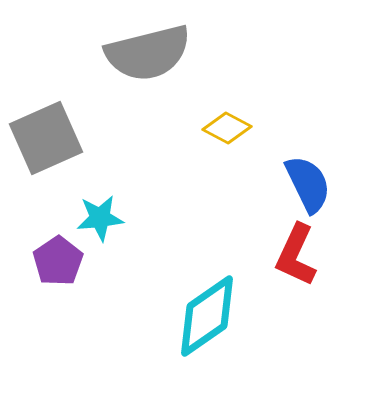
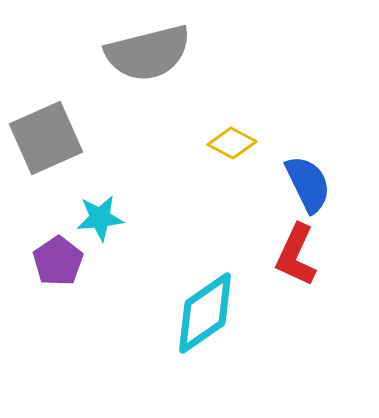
yellow diamond: moved 5 px right, 15 px down
cyan diamond: moved 2 px left, 3 px up
